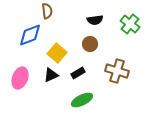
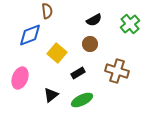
black semicircle: moved 1 px left; rotated 21 degrees counterclockwise
green cross: rotated 12 degrees clockwise
black triangle: moved 20 px down; rotated 14 degrees counterclockwise
